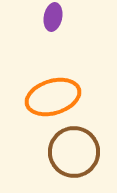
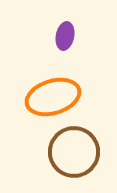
purple ellipse: moved 12 px right, 19 px down
